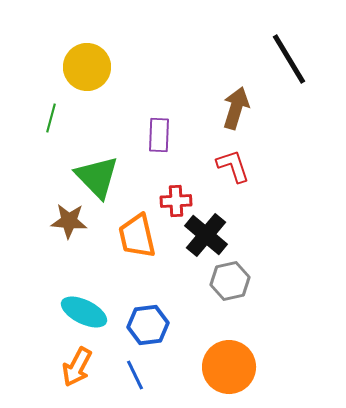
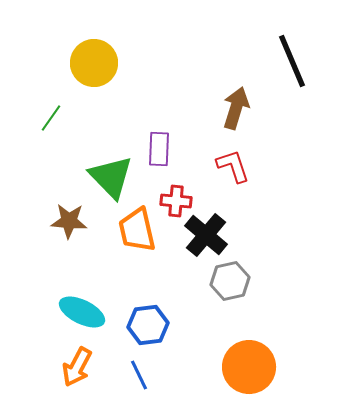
black line: moved 3 px right, 2 px down; rotated 8 degrees clockwise
yellow circle: moved 7 px right, 4 px up
green line: rotated 20 degrees clockwise
purple rectangle: moved 14 px down
green triangle: moved 14 px right
red cross: rotated 8 degrees clockwise
orange trapezoid: moved 6 px up
cyan ellipse: moved 2 px left
orange circle: moved 20 px right
blue line: moved 4 px right
